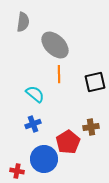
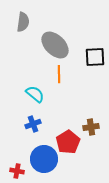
black square: moved 25 px up; rotated 10 degrees clockwise
